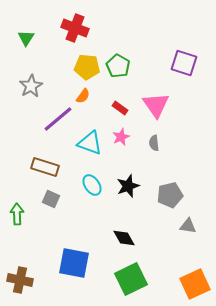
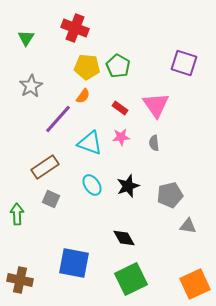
purple line: rotated 8 degrees counterclockwise
pink star: rotated 18 degrees clockwise
brown rectangle: rotated 52 degrees counterclockwise
